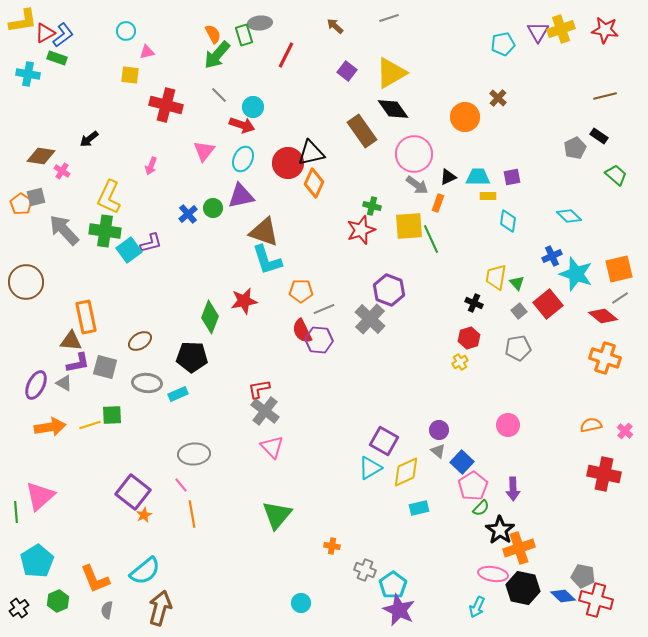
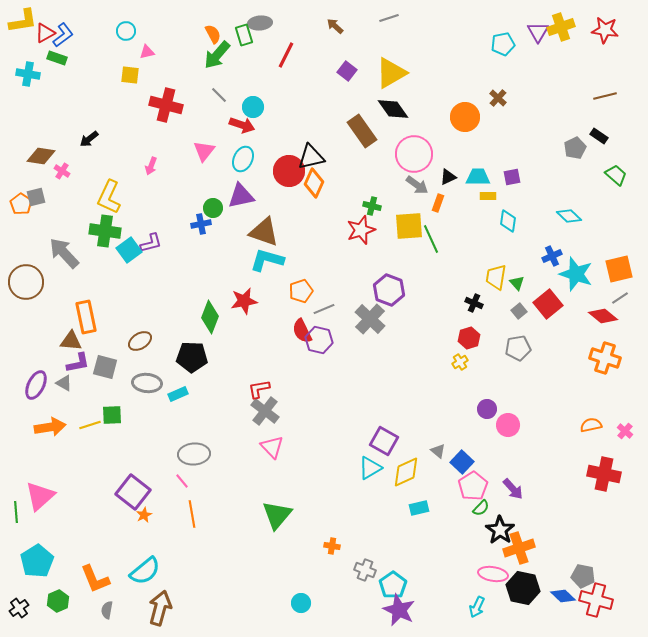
yellow cross at (561, 29): moved 2 px up
black triangle at (311, 153): moved 4 px down
red circle at (288, 163): moved 1 px right, 8 px down
blue cross at (188, 214): moved 13 px right, 10 px down; rotated 30 degrees clockwise
gray arrow at (64, 230): moved 23 px down
cyan L-shape at (267, 260): rotated 124 degrees clockwise
orange pentagon at (301, 291): rotated 20 degrees counterclockwise
purple hexagon at (319, 340): rotated 8 degrees clockwise
purple circle at (439, 430): moved 48 px right, 21 px up
pink line at (181, 485): moved 1 px right, 4 px up
purple arrow at (513, 489): rotated 40 degrees counterclockwise
